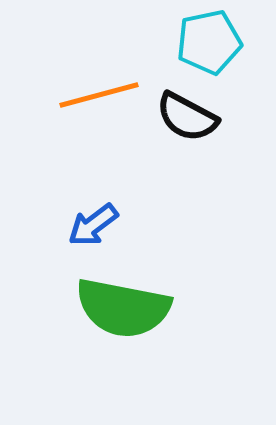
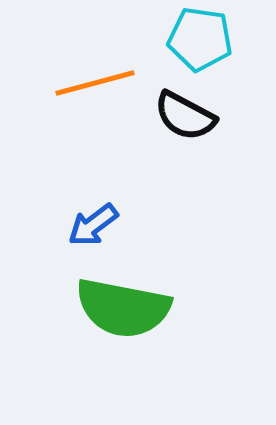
cyan pentagon: moved 9 px left, 3 px up; rotated 20 degrees clockwise
orange line: moved 4 px left, 12 px up
black semicircle: moved 2 px left, 1 px up
